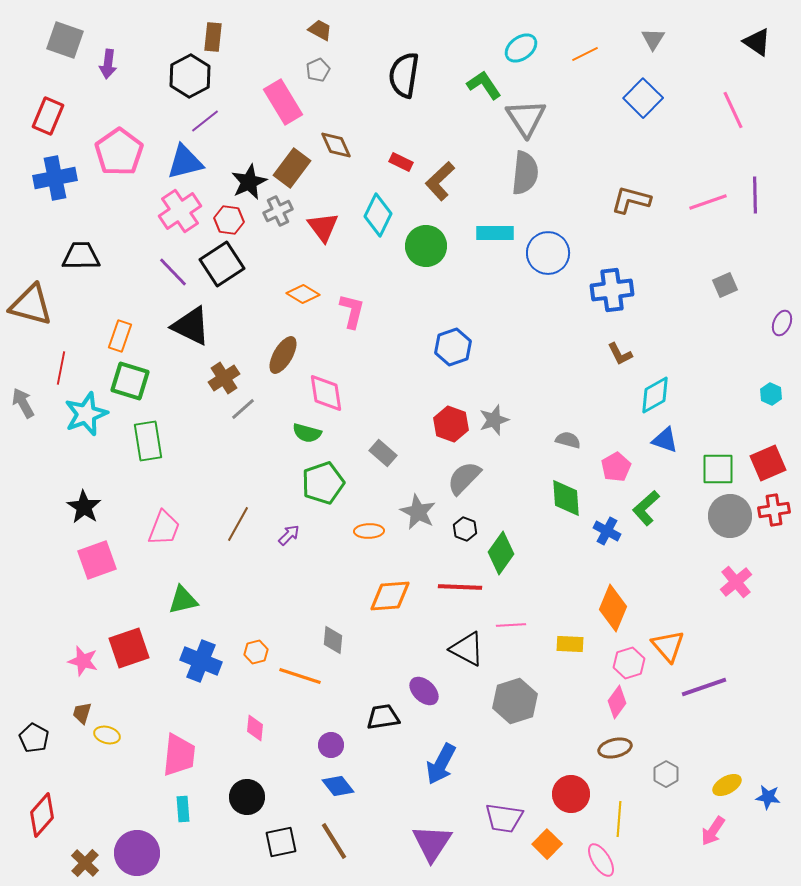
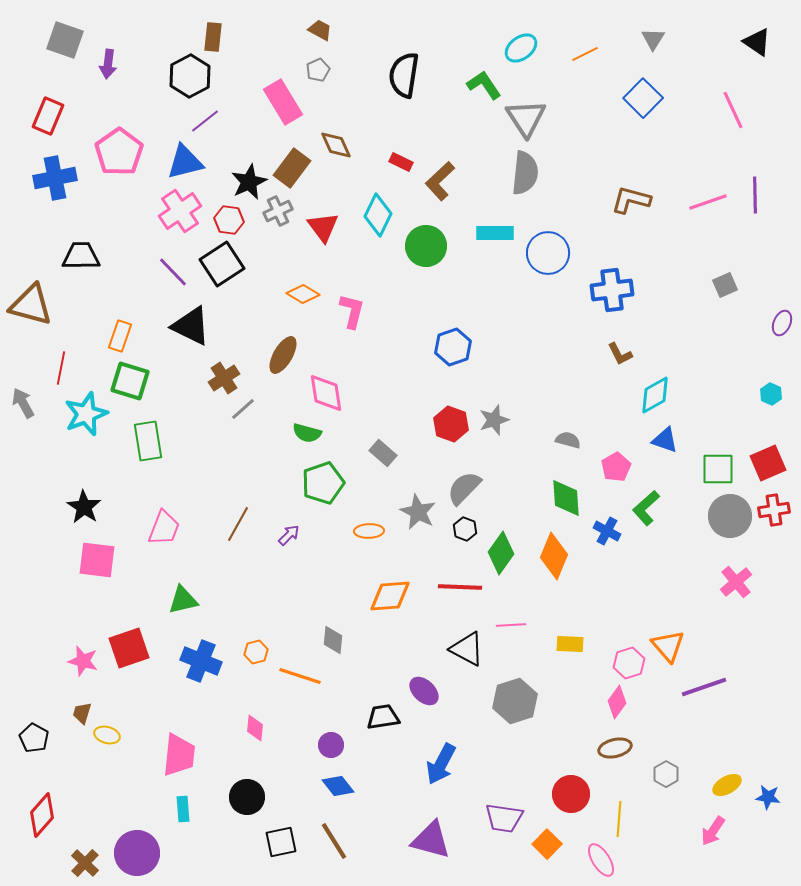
gray semicircle at (464, 478): moved 10 px down
pink square at (97, 560): rotated 27 degrees clockwise
orange diamond at (613, 608): moved 59 px left, 52 px up
purple triangle at (432, 843): moved 1 px left, 3 px up; rotated 48 degrees counterclockwise
